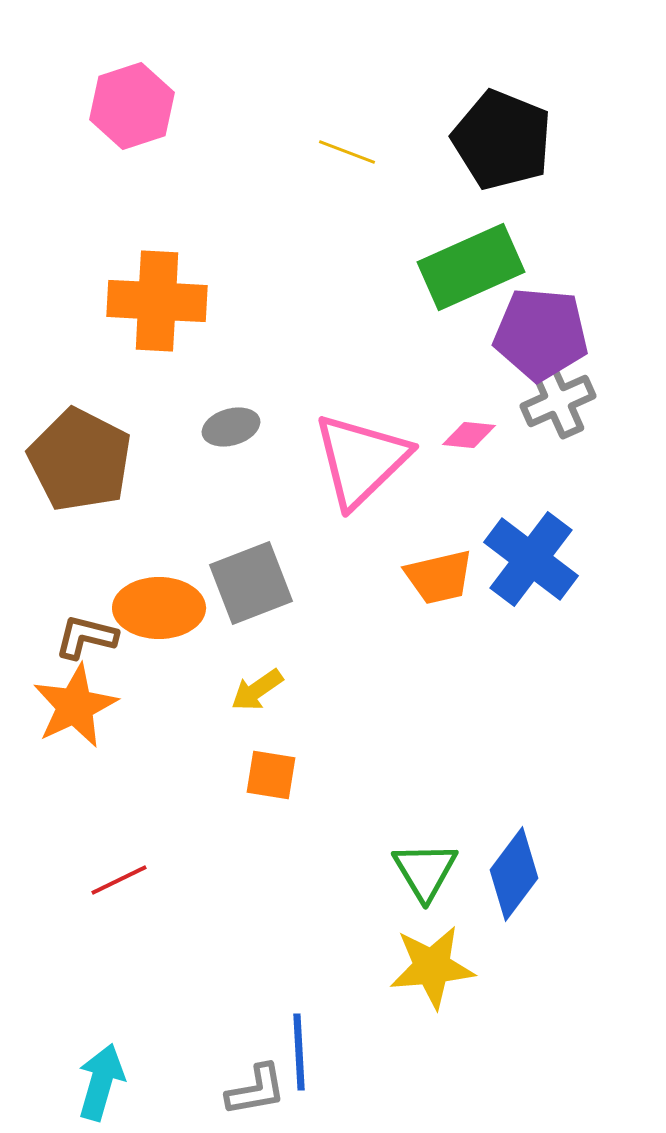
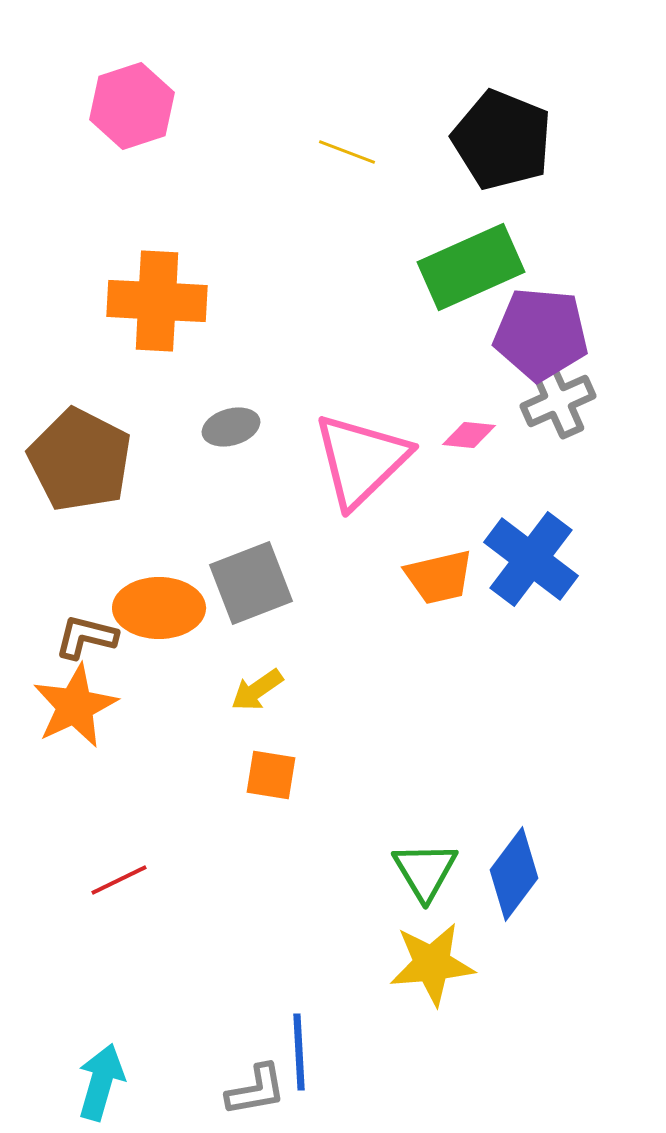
yellow star: moved 3 px up
